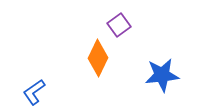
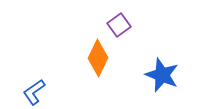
blue star: rotated 28 degrees clockwise
